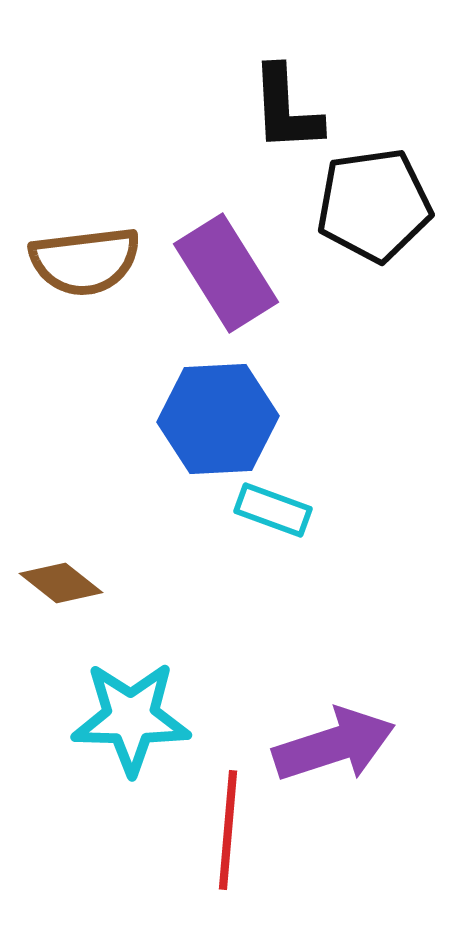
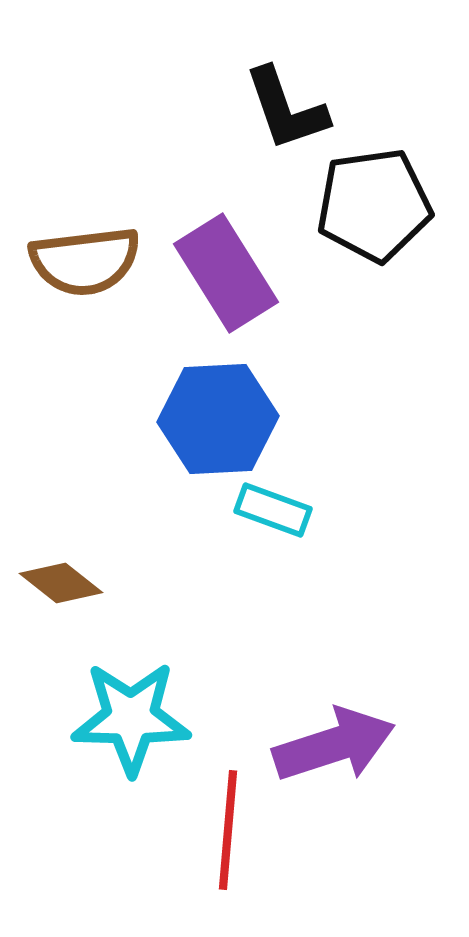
black L-shape: rotated 16 degrees counterclockwise
